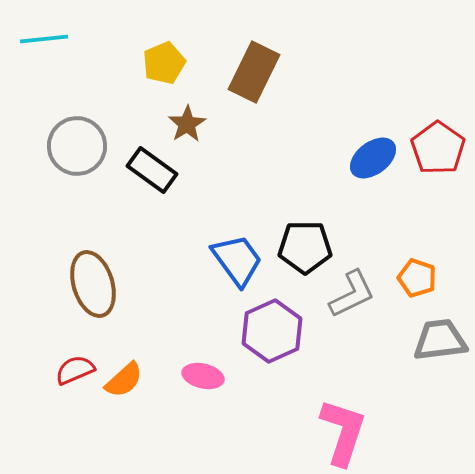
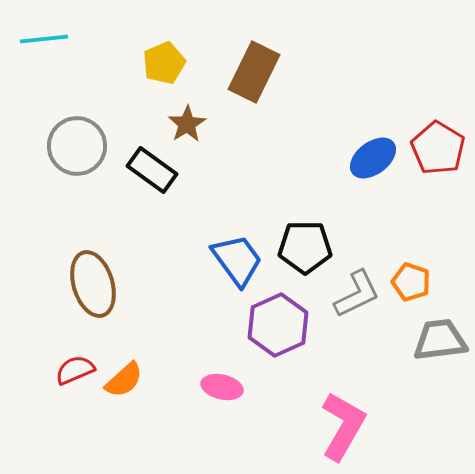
red pentagon: rotated 4 degrees counterclockwise
orange pentagon: moved 6 px left, 4 px down
gray L-shape: moved 5 px right
purple hexagon: moved 6 px right, 6 px up
pink ellipse: moved 19 px right, 11 px down
pink L-shape: moved 6 px up; rotated 12 degrees clockwise
